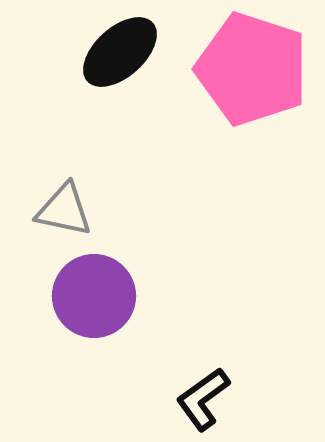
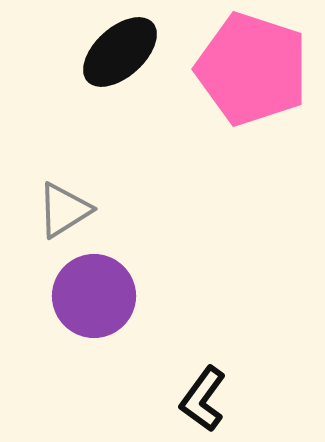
gray triangle: rotated 44 degrees counterclockwise
black L-shape: rotated 18 degrees counterclockwise
